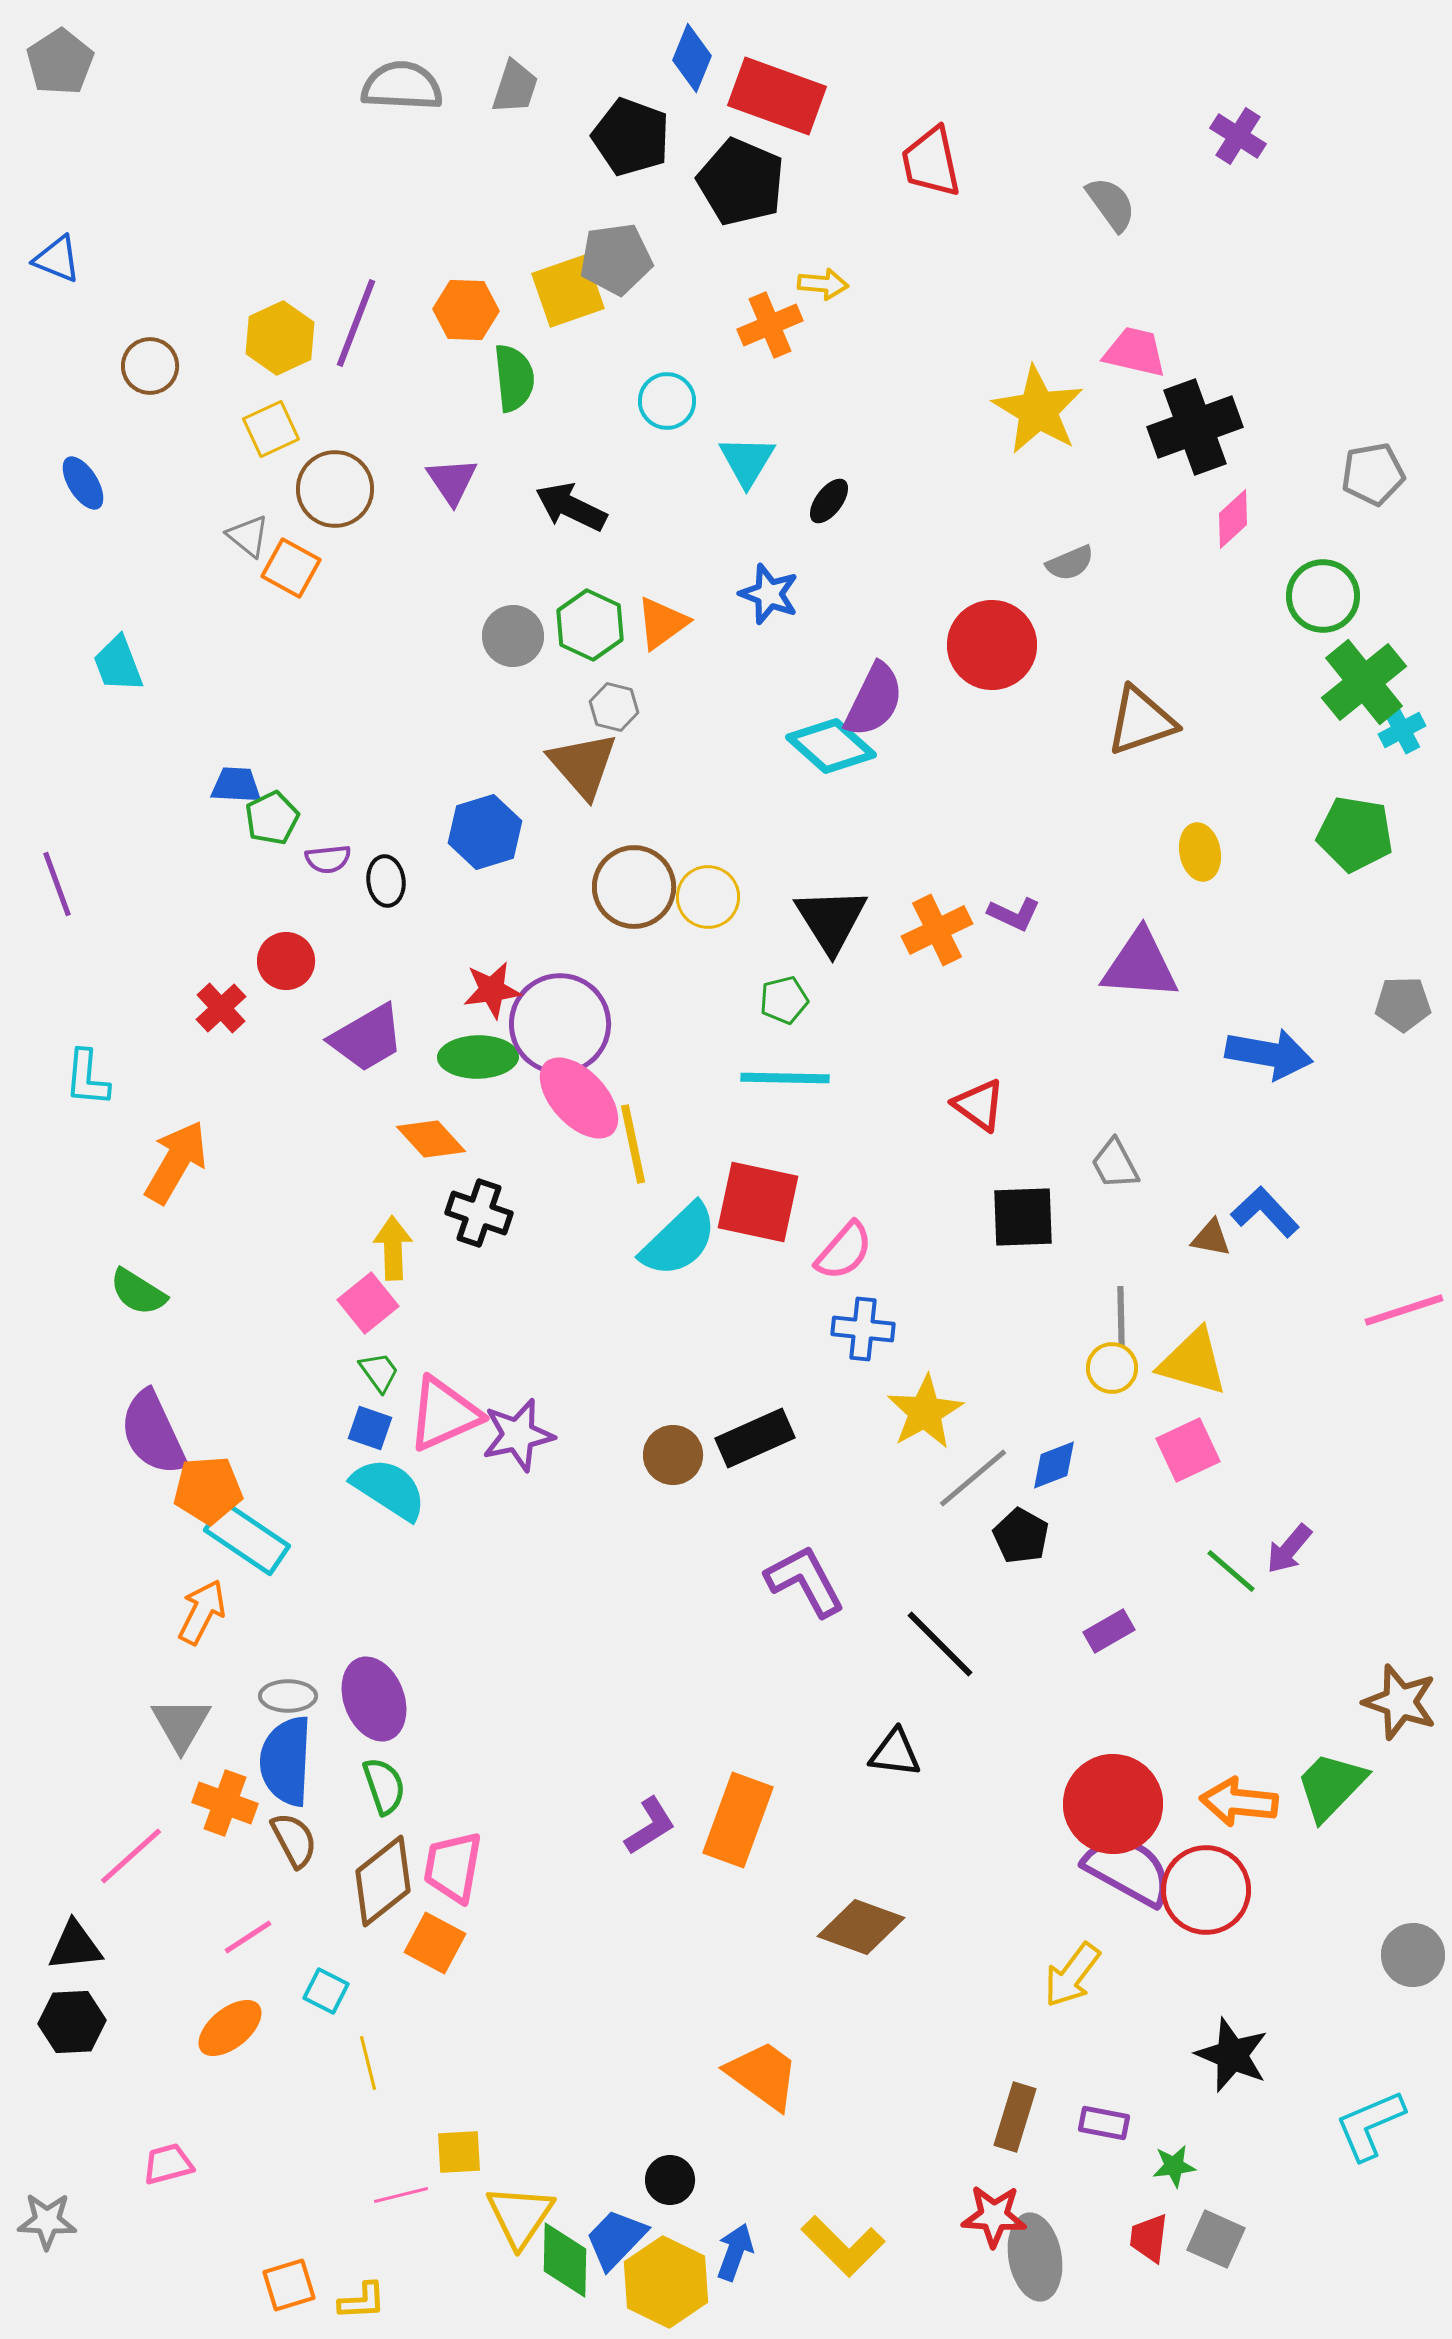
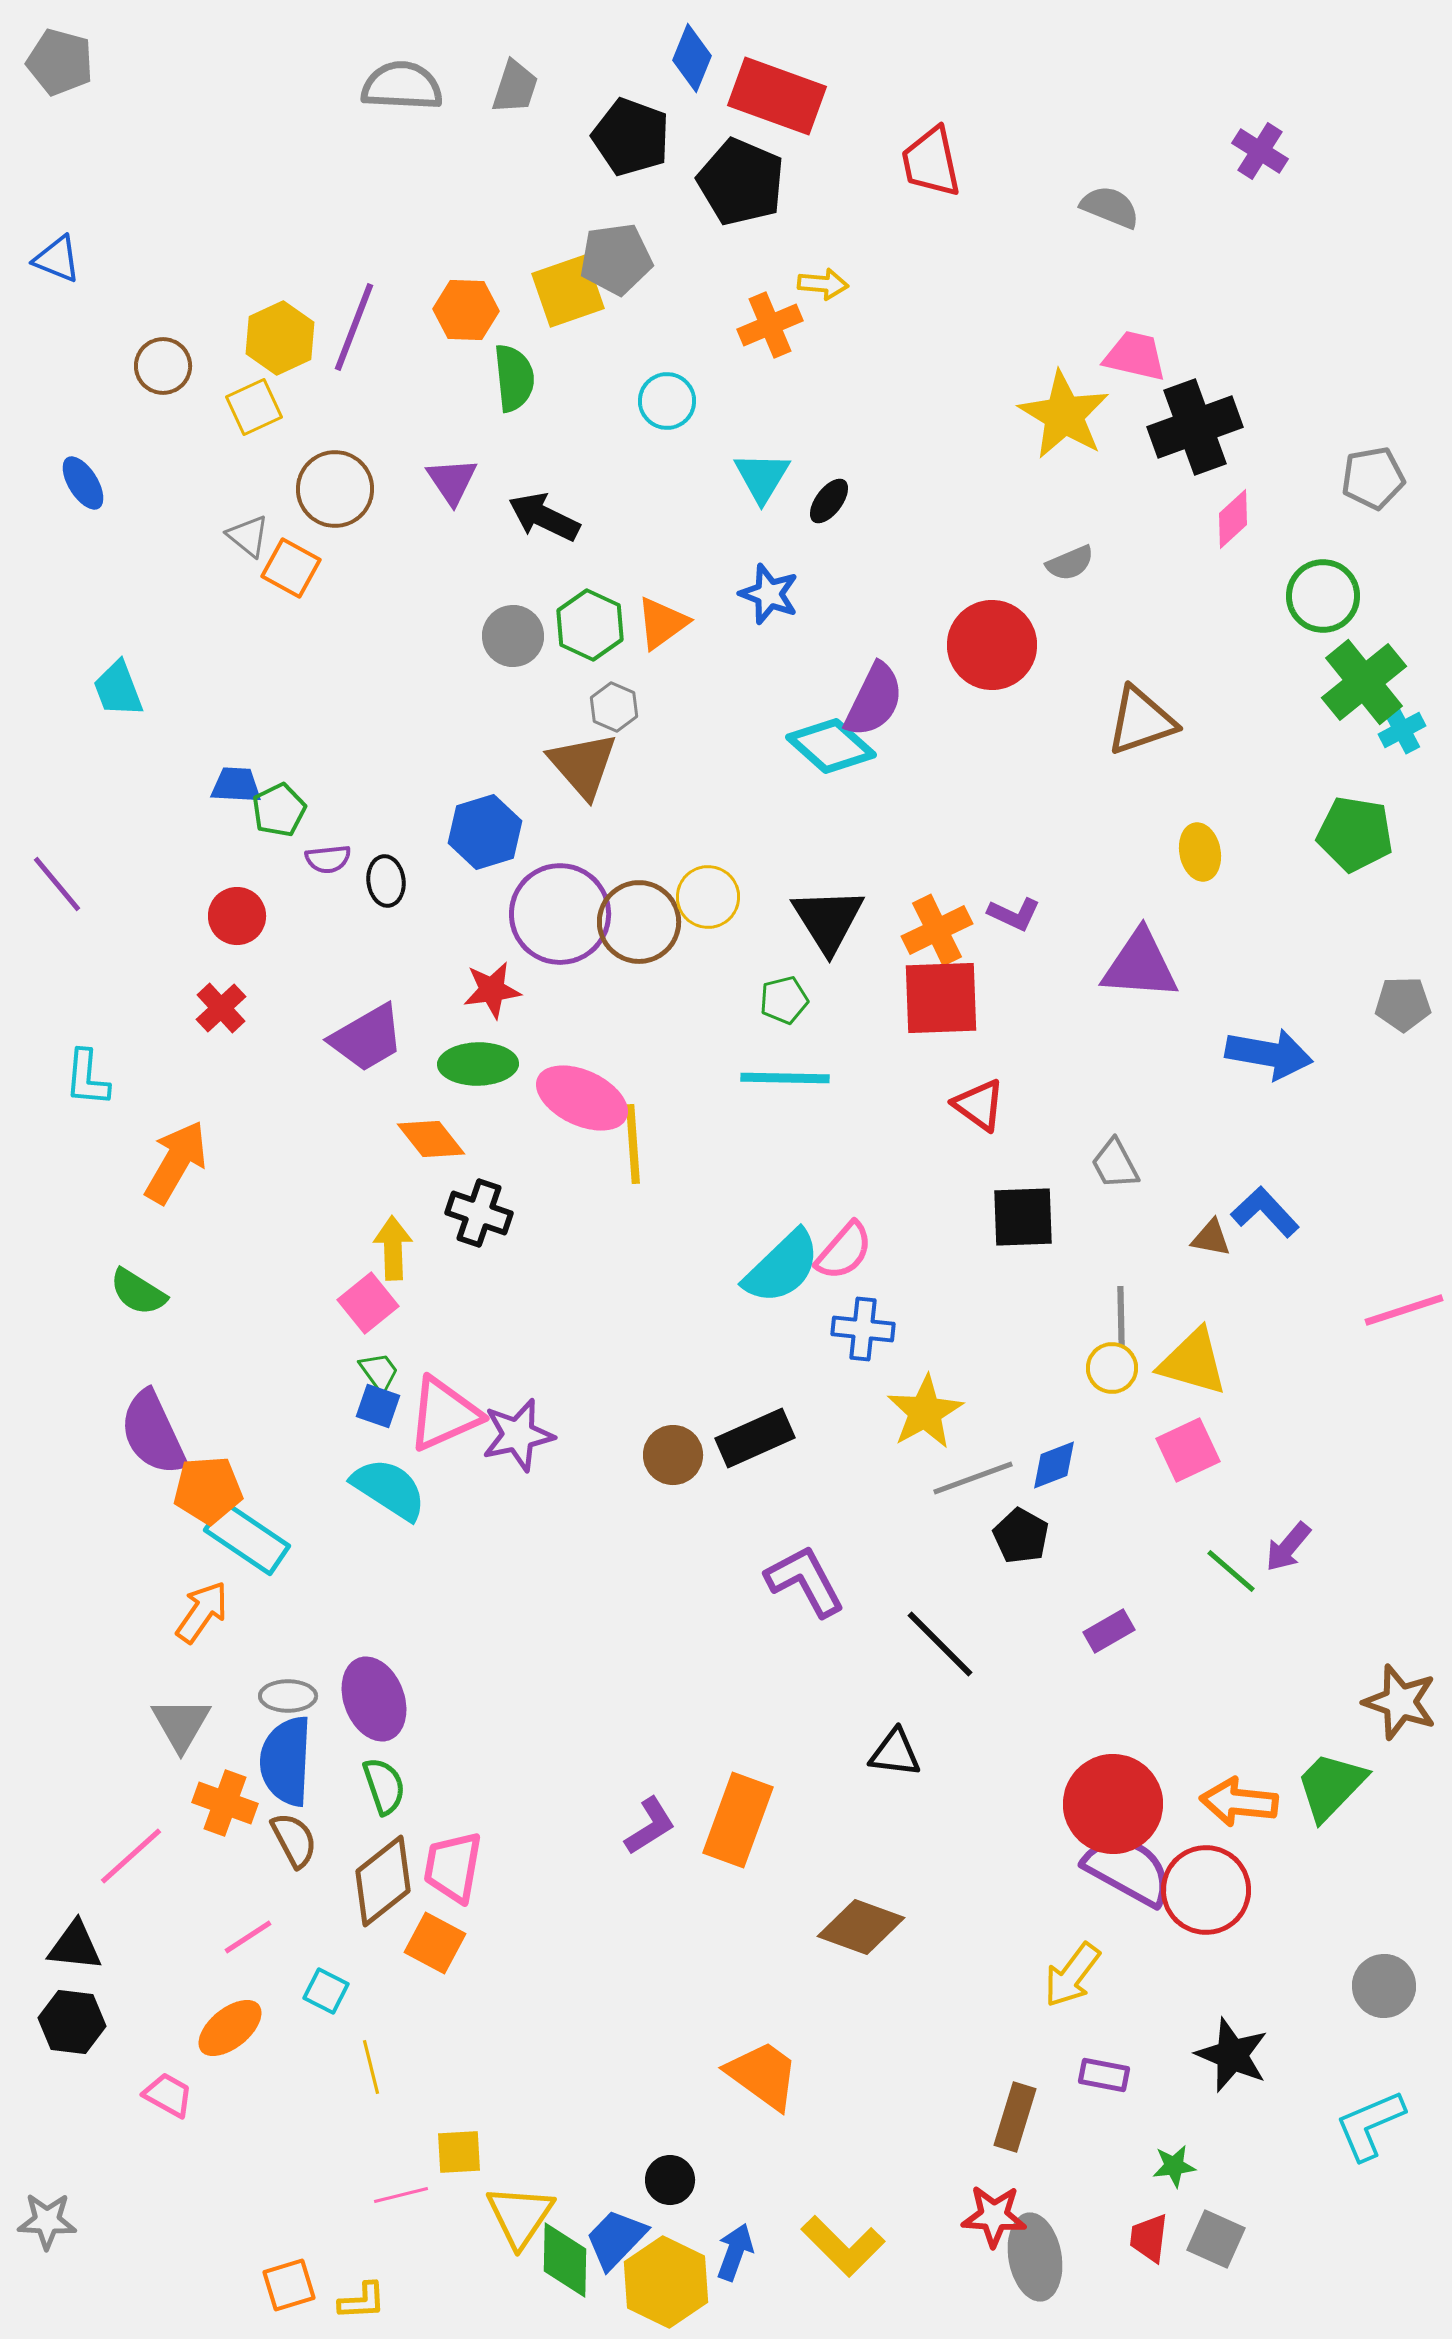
gray pentagon at (60, 62): rotated 24 degrees counterclockwise
purple cross at (1238, 136): moved 22 px right, 15 px down
gray semicircle at (1111, 204): moved 1 px left, 3 px down; rotated 32 degrees counterclockwise
purple line at (356, 323): moved 2 px left, 4 px down
pink trapezoid at (1135, 352): moved 4 px down
brown circle at (150, 366): moved 13 px right
yellow star at (1038, 410): moved 26 px right, 5 px down
yellow square at (271, 429): moved 17 px left, 22 px up
cyan triangle at (747, 461): moved 15 px right, 16 px down
gray pentagon at (1373, 474): moved 4 px down
black arrow at (571, 507): moved 27 px left, 10 px down
cyan trapezoid at (118, 664): moved 25 px down
gray hexagon at (614, 707): rotated 9 degrees clockwise
green pentagon at (272, 818): moved 7 px right, 8 px up
purple line at (57, 884): rotated 20 degrees counterclockwise
brown circle at (634, 887): moved 5 px right, 35 px down
black triangle at (831, 920): moved 3 px left
red circle at (286, 961): moved 49 px left, 45 px up
purple circle at (560, 1024): moved 110 px up
green ellipse at (478, 1057): moved 7 px down
pink ellipse at (579, 1098): moved 3 px right; rotated 22 degrees counterclockwise
orange diamond at (431, 1139): rotated 4 degrees clockwise
yellow line at (633, 1144): rotated 8 degrees clockwise
red square at (758, 1202): moved 183 px right, 204 px up; rotated 14 degrees counterclockwise
cyan semicircle at (679, 1240): moved 103 px right, 27 px down
blue square at (370, 1428): moved 8 px right, 22 px up
gray line at (973, 1478): rotated 20 degrees clockwise
purple arrow at (1289, 1549): moved 1 px left, 2 px up
orange arrow at (202, 1612): rotated 8 degrees clockwise
black triangle at (75, 1946): rotated 12 degrees clockwise
gray circle at (1413, 1955): moved 29 px left, 31 px down
black hexagon at (72, 2022): rotated 10 degrees clockwise
yellow line at (368, 2063): moved 3 px right, 4 px down
purple rectangle at (1104, 2123): moved 48 px up
pink trapezoid at (168, 2164): moved 69 px up; rotated 44 degrees clockwise
